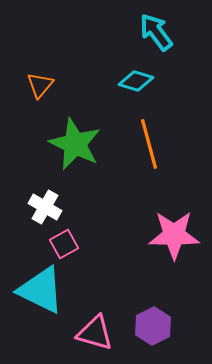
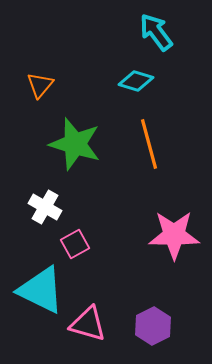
green star: rotated 8 degrees counterclockwise
pink square: moved 11 px right
pink triangle: moved 7 px left, 9 px up
